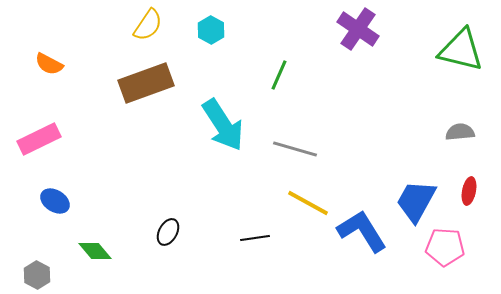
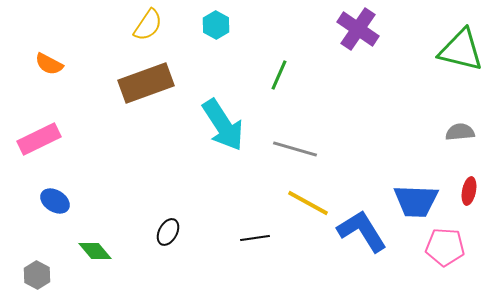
cyan hexagon: moved 5 px right, 5 px up
blue trapezoid: rotated 117 degrees counterclockwise
